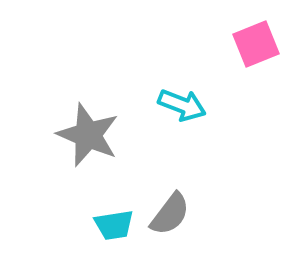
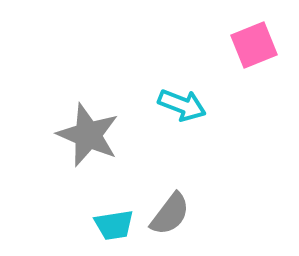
pink square: moved 2 px left, 1 px down
